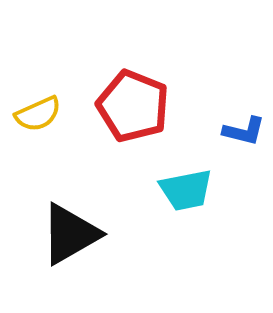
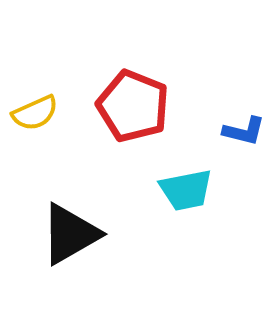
yellow semicircle: moved 3 px left, 1 px up
